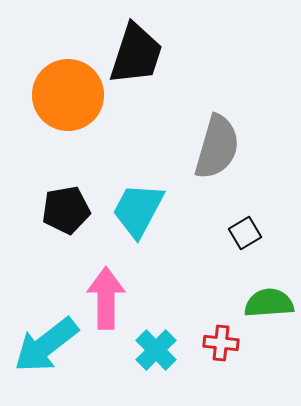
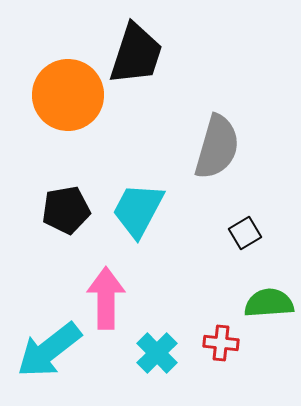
cyan arrow: moved 3 px right, 5 px down
cyan cross: moved 1 px right, 3 px down
